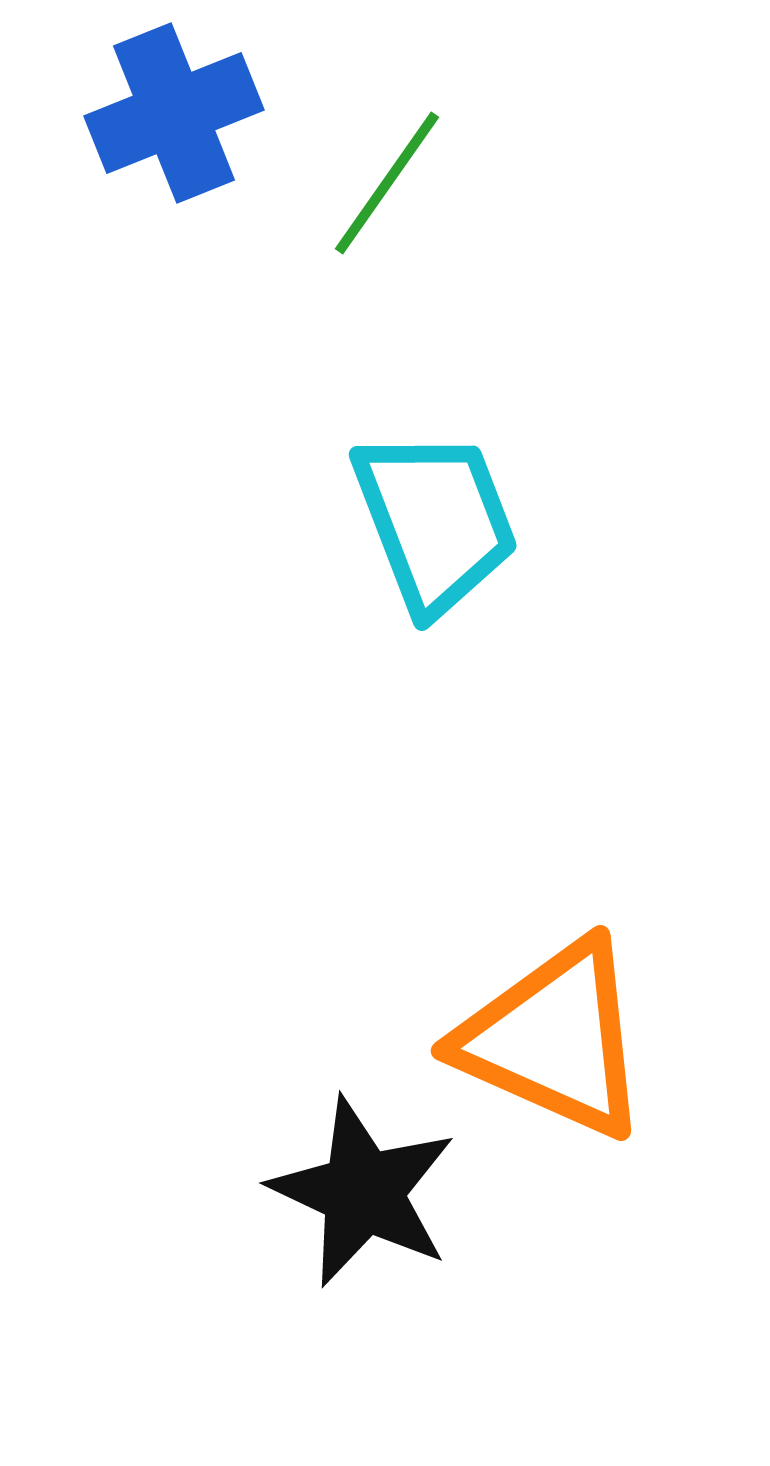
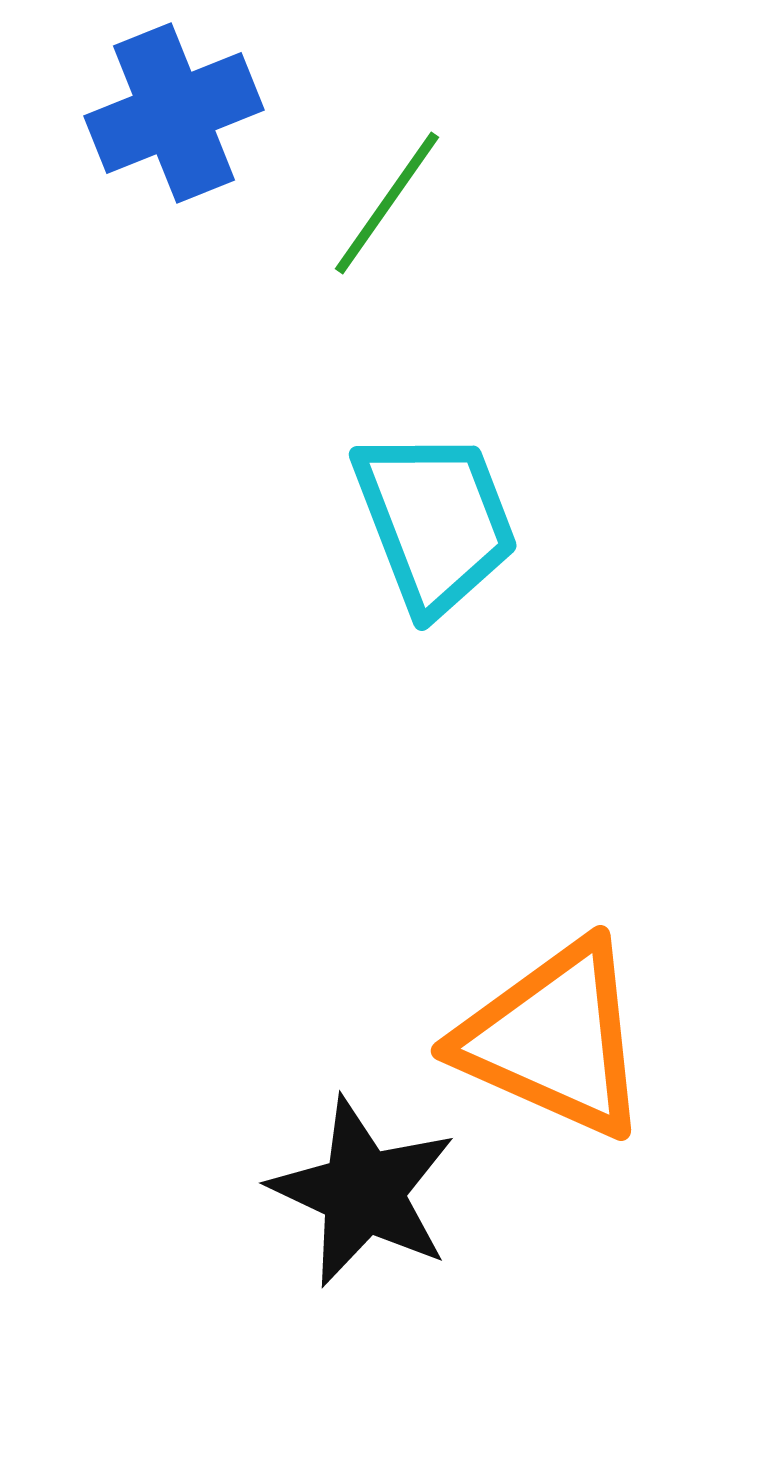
green line: moved 20 px down
